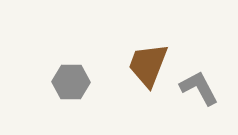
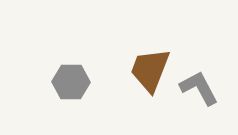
brown trapezoid: moved 2 px right, 5 px down
